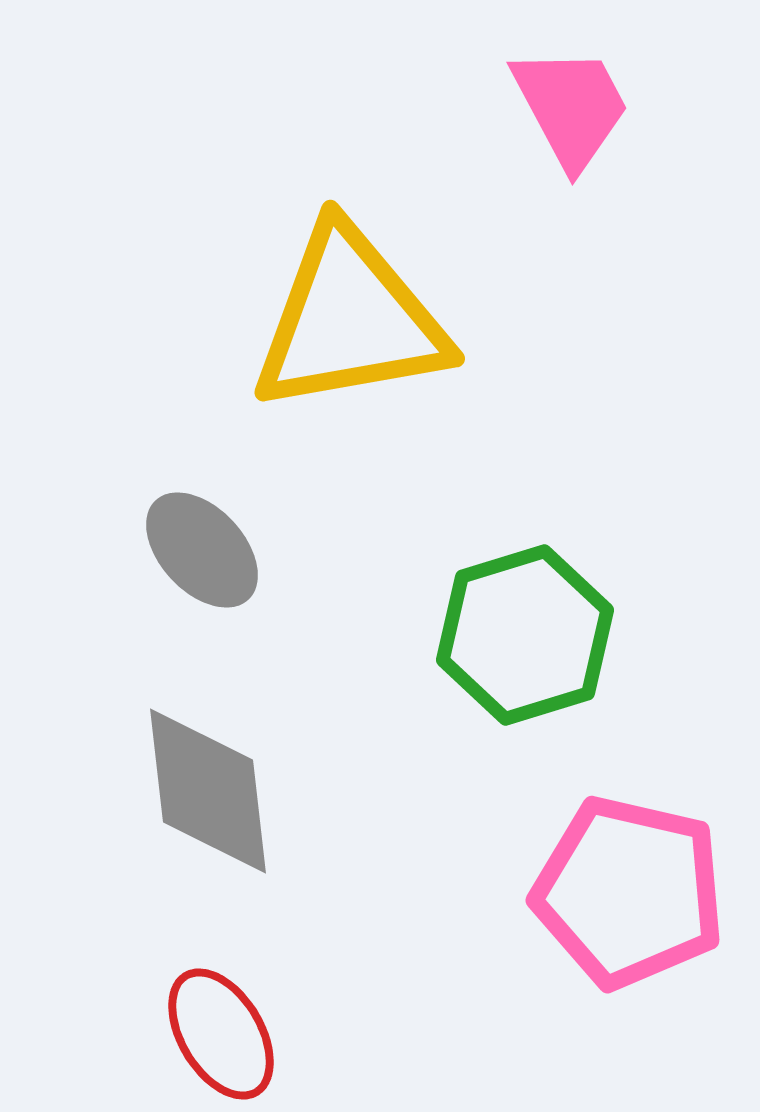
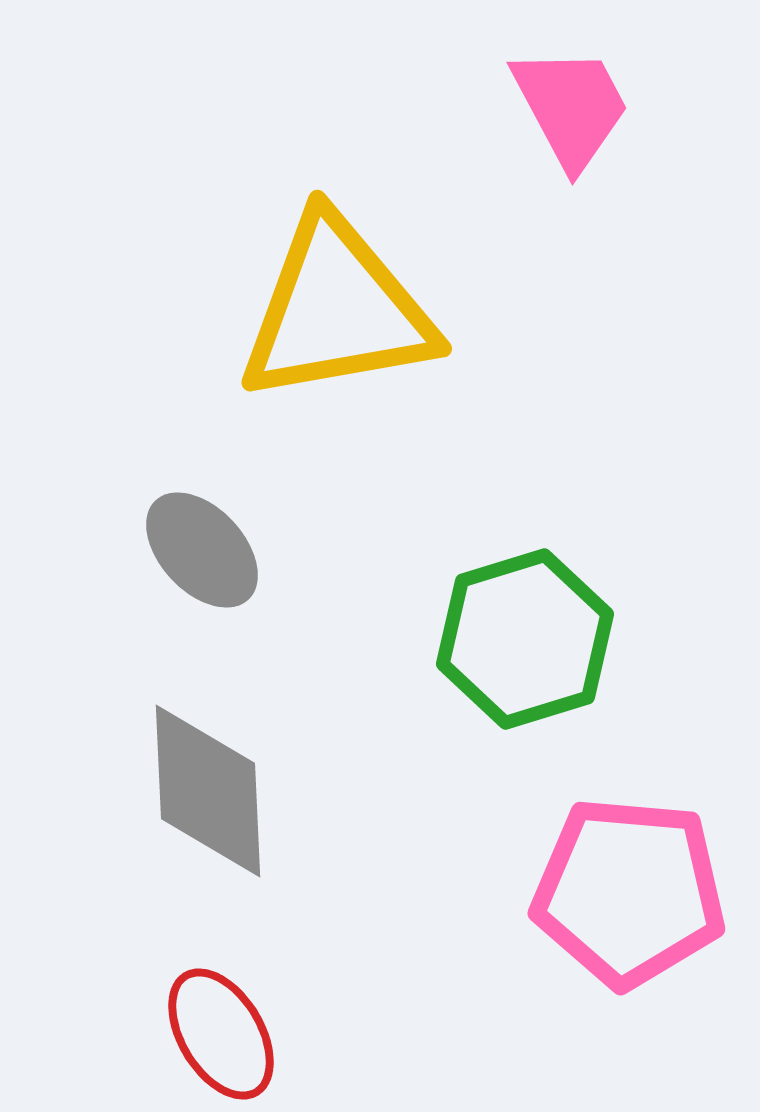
yellow triangle: moved 13 px left, 10 px up
green hexagon: moved 4 px down
gray diamond: rotated 4 degrees clockwise
pink pentagon: rotated 8 degrees counterclockwise
